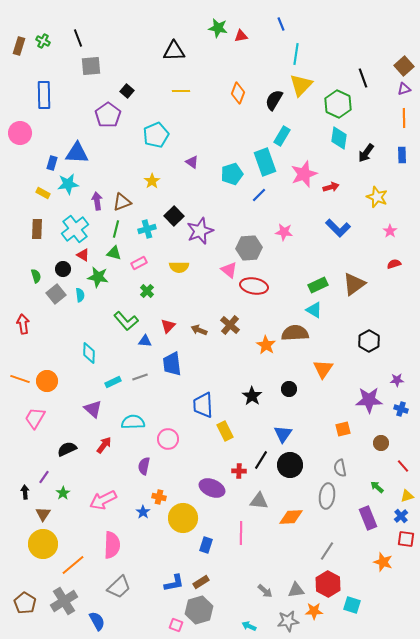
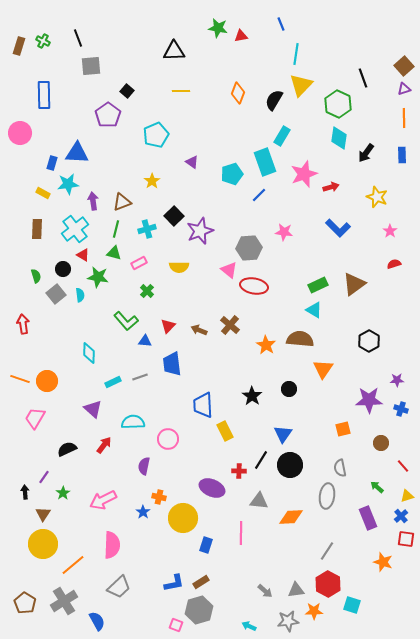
purple arrow at (97, 201): moved 4 px left
brown semicircle at (295, 333): moved 5 px right, 6 px down; rotated 8 degrees clockwise
